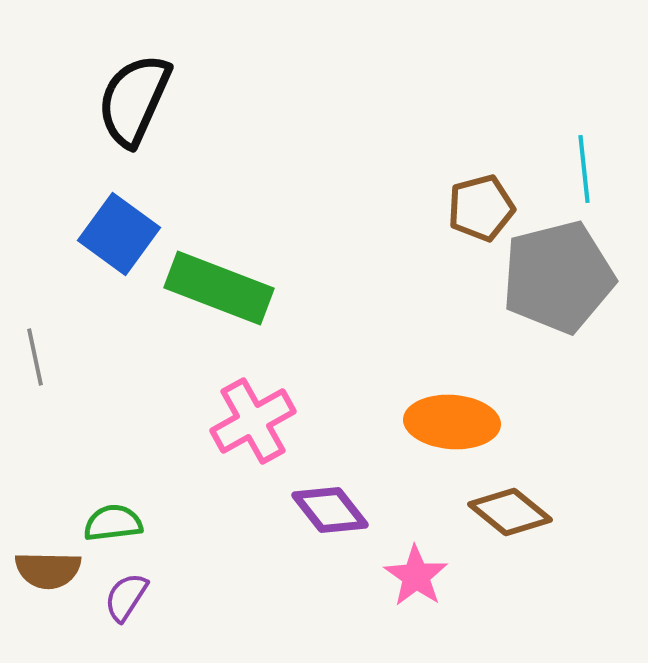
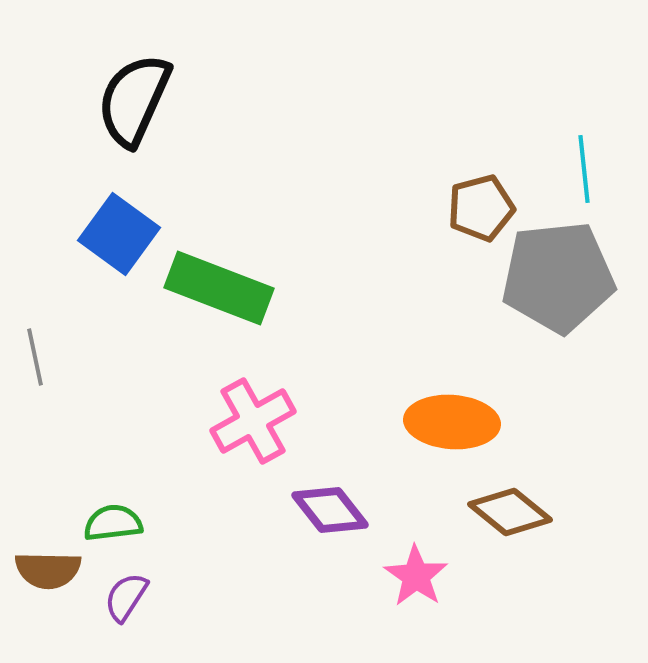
gray pentagon: rotated 8 degrees clockwise
